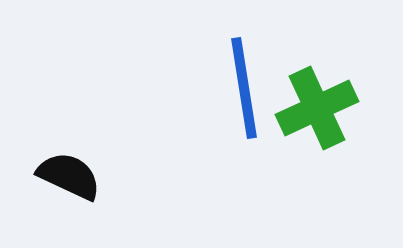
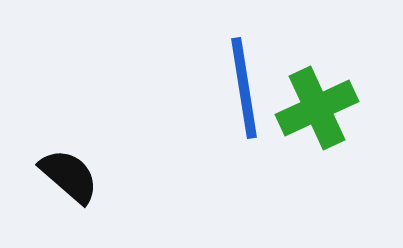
black semicircle: rotated 16 degrees clockwise
